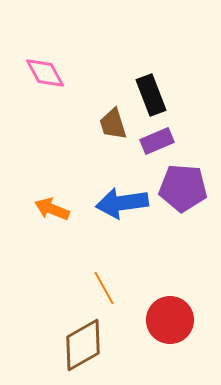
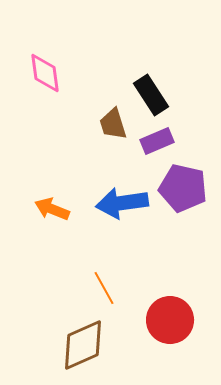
pink diamond: rotated 21 degrees clockwise
black rectangle: rotated 12 degrees counterclockwise
purple pentagon: rotated 9 degrees clockwise
brown diamond: rotated 6 degrees clockwise
